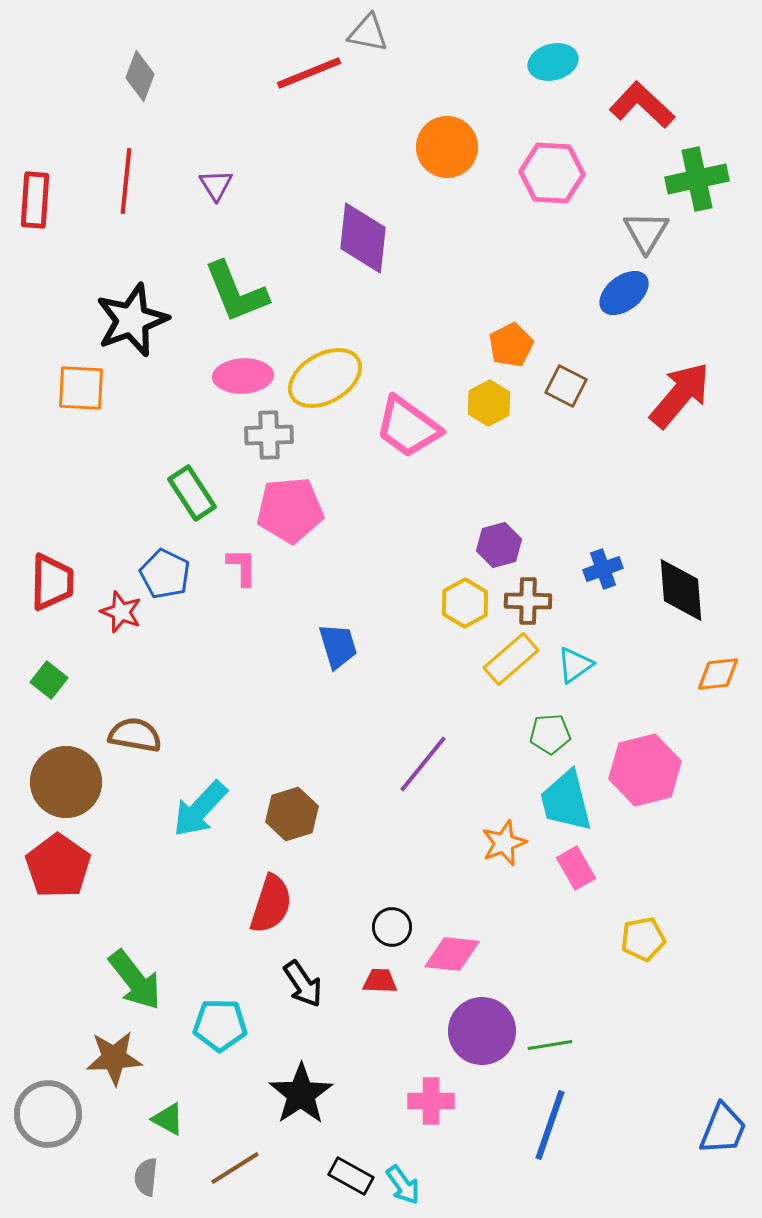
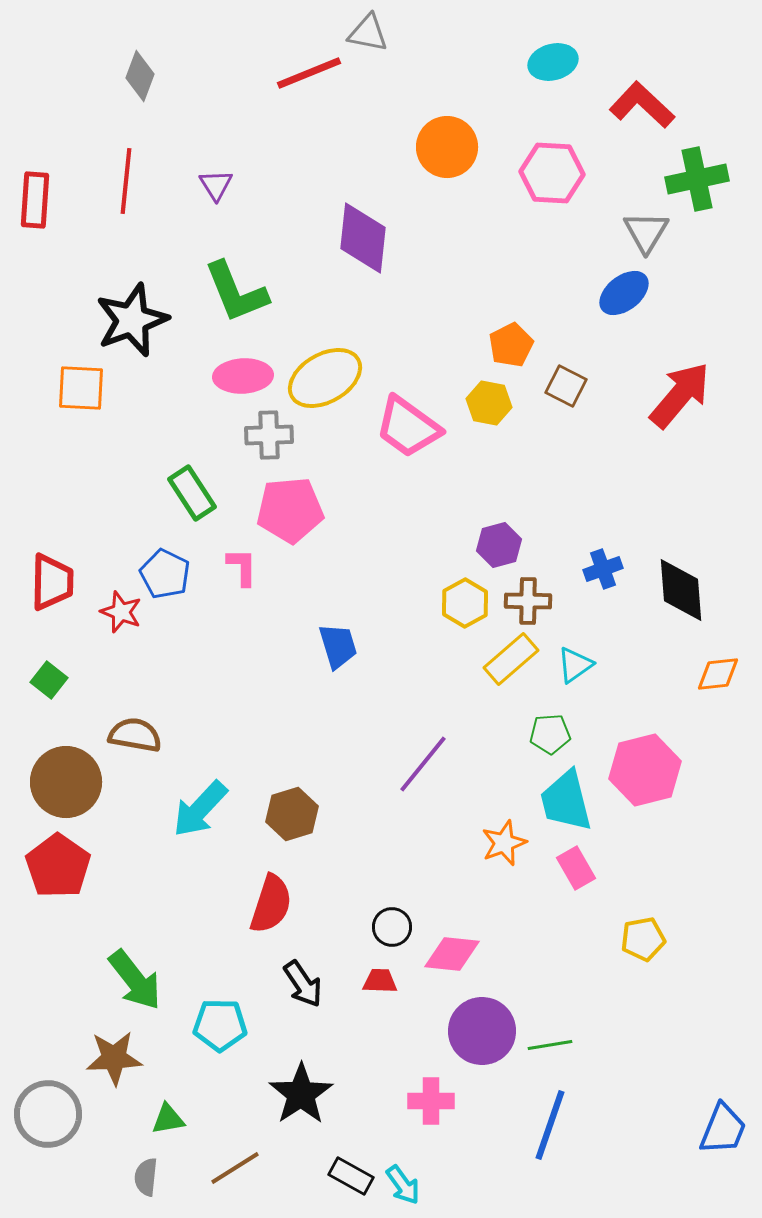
yellow hexagon at (489, 403): rotated 21 degrees counterclockwise
green triangle at (168, 1119): rotated 39 degrees counterclockwise
